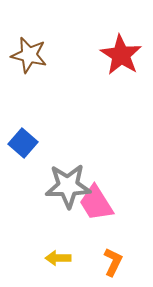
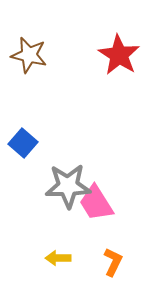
red star: moved 2 px left
